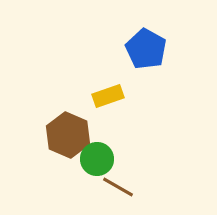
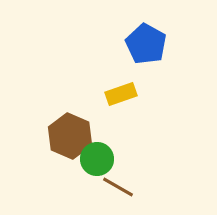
blue pentagon: moved 5 px up
yellow rectangle: moved 13 px right, 2 px up
brown hexagon: moved 2 px right, 1 px down
